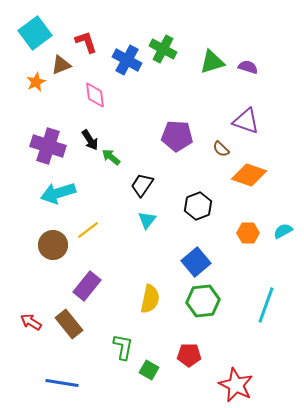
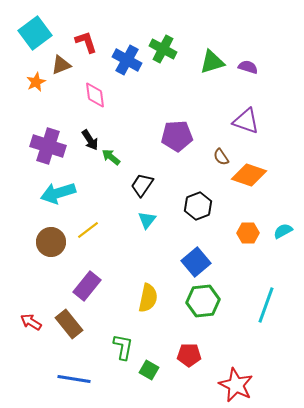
purple pentagon: rotated 8 degrees counterclockwise
brown semicircle: moved 8 px down; rotated 12 degrees clockwise
brown circle: moved 2 px left, 3 px up
yellow semicircle: moved 2 px left, 1 px up
blue line: moved 12 px right, 4 px up
